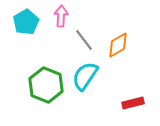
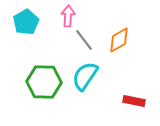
pink arrow: moved 7 px right
orange diamond: moved 1 px right, 5 px up
green hexagon: moved 2 px left, 3 px up; rotated 20 degrees counterclockwise
red rectangle: moved 1 px right, 2 px up; rotated 25 degrees clockwise
